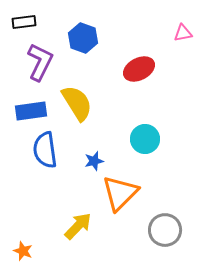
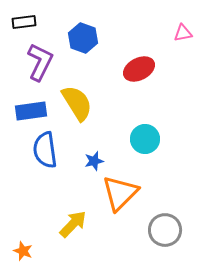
yellow arrow: moved 5 px left, 2 px up
